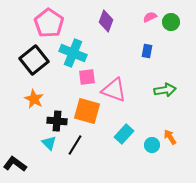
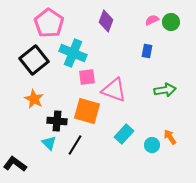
pink semicircle: moved 2 px right, 3 px down
